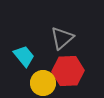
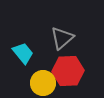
cyan trapezoid: moved 1 px left, 3 px up
